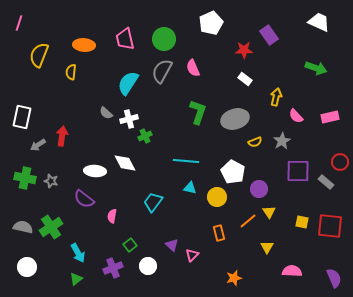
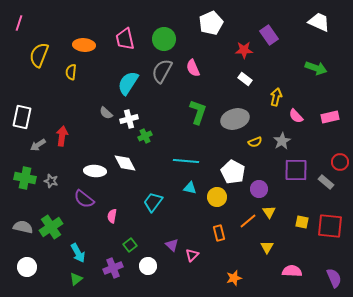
purple square at (298, 171): moved 2 px left, 1 px up
